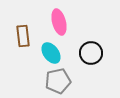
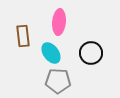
pink ellipse: rotated 20 degrees clockwise
gray pentagon: rotated 15 degrees clockwise
